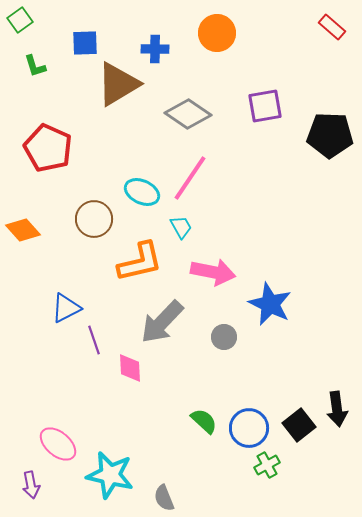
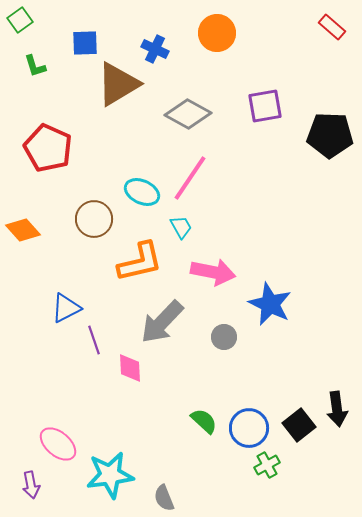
blue cross: rotated 24 degrees clockwise
gray diamond: rotated 6 degrees counterclockwise
cyan star: rotated 21 degrees counterclockwise
